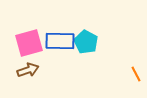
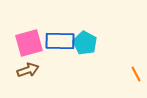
cyan pentagon: moved 1 px left, 1 px down
